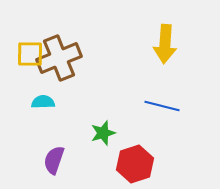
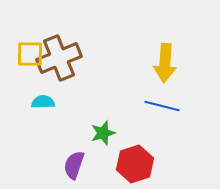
yellow arrow: moved 19 px down
purple semicircle: moved 20 px right, 5 px down
